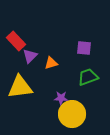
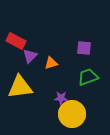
red rectangle: rotated 18 degrees counterclockwise
